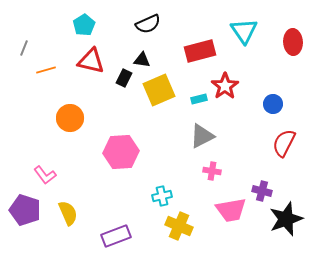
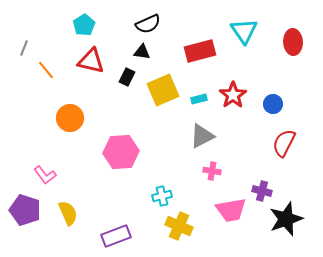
black triangle: moved 8 px up
orange line: rotated 66 degrees clockwise
black rectangle: moved 3 px right, 1 px up
red star: moved 8 px right, 9 px down
yellow square: moved 4 px right
